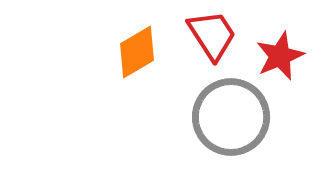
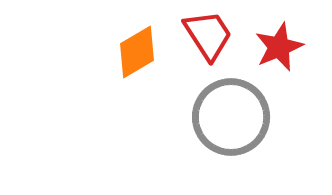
red trapezoid: moved 4 px left
red star: moved 1 px left, 9 px up
